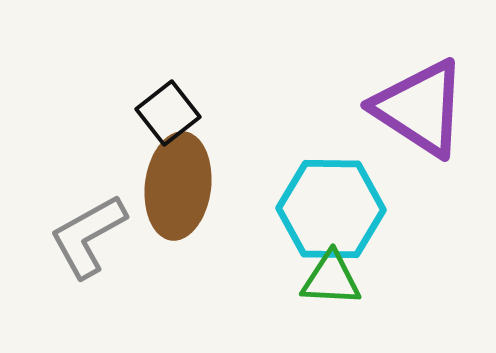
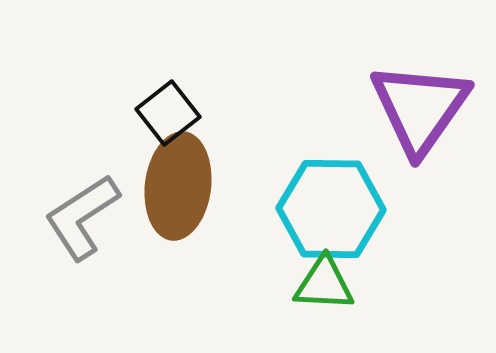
purple triangle: rotated 32 degrees clockwise
gray L-shape: moved 6 px left, 19 px up; rotated 4 degrees counterclockwise
green triangle: moved 7 px left, 5 px down
